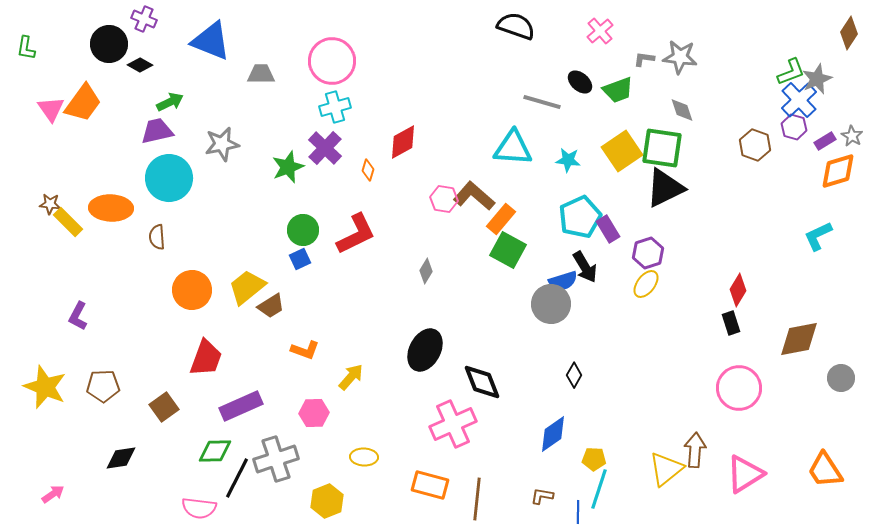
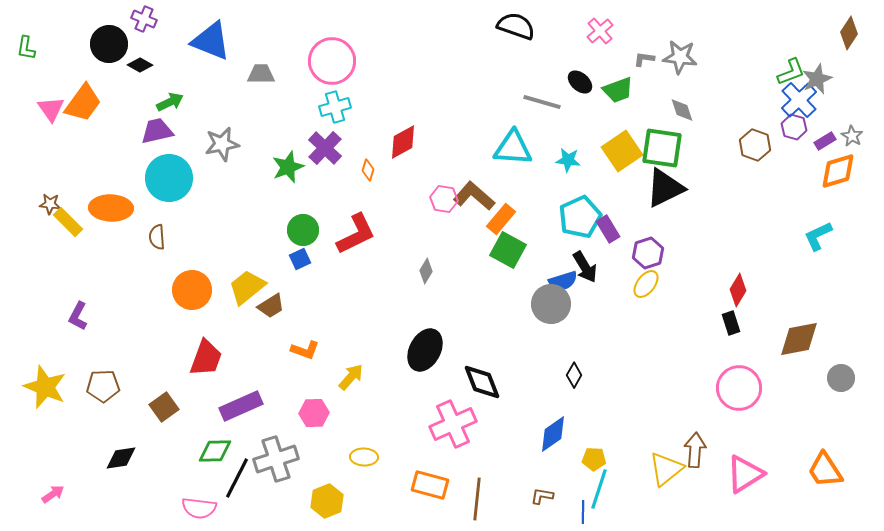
blue line at (578, 512): moved 5 px right
